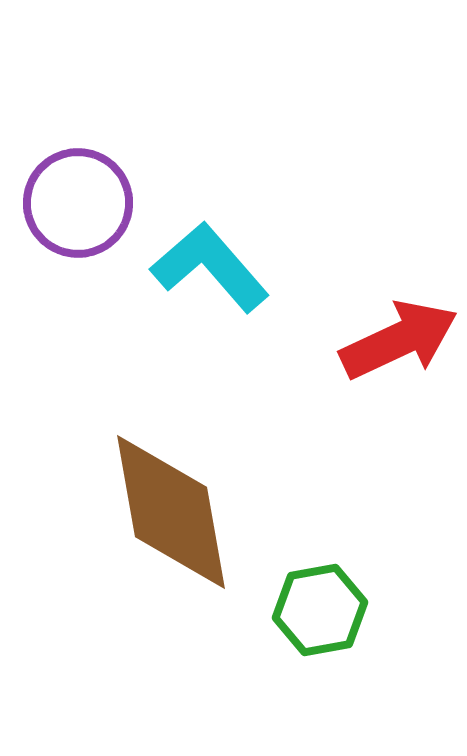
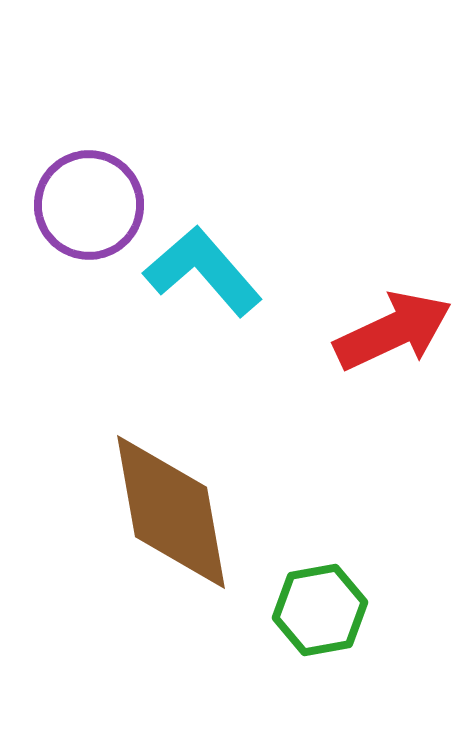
purple circle: moved 11 px right, 2 px down
cyan L-shape: moved 7 px left, 4 px down
red arrow: moved 6 px left, 9 px up
